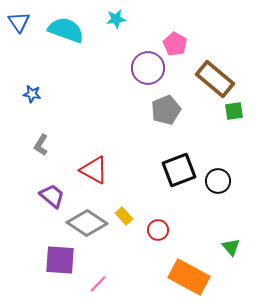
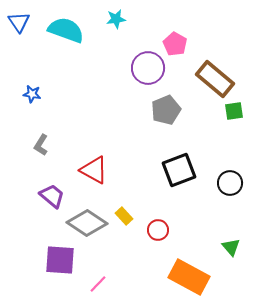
black circle: moved 12 px right, 2 px down
